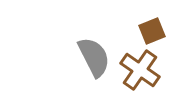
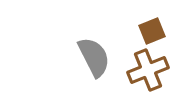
brown cross: moved 8 px right; rotated 33 degrees clockwise
